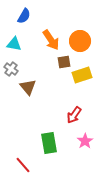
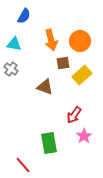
orange arrow: rotated 20 degrees clockwise
brown square: moved 1 px left, 1 px down
yellow rectangle: rotated 24 degrees counterclockwise
brown triangle: moved 17 px right; rotated 30 degrees counterclockwise
pink star: moved 1 px left, 5 px up
